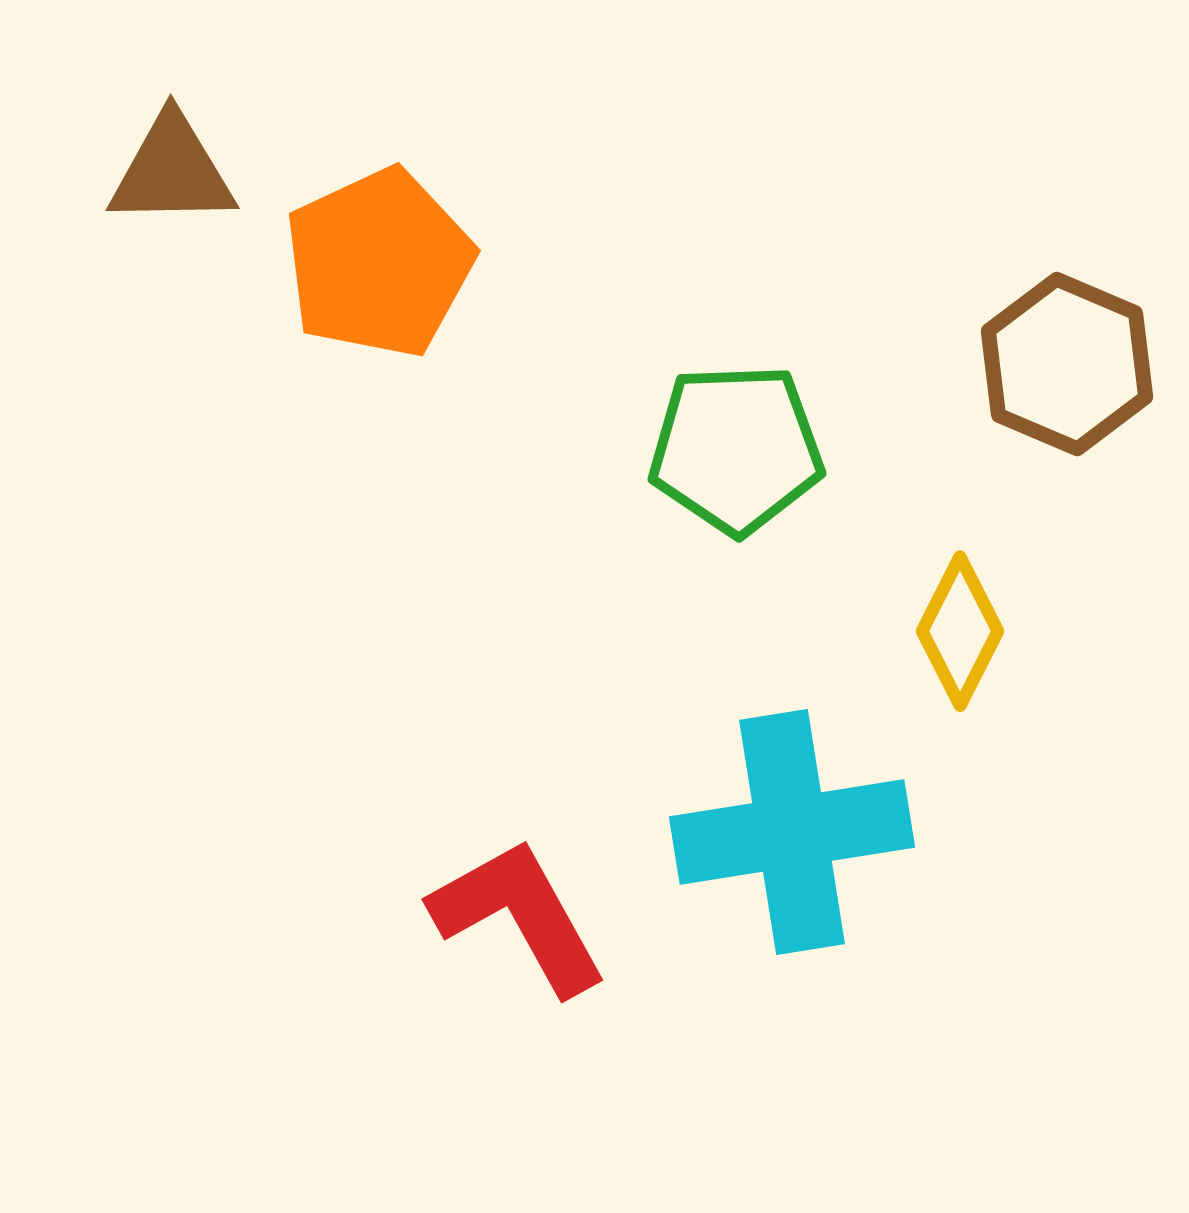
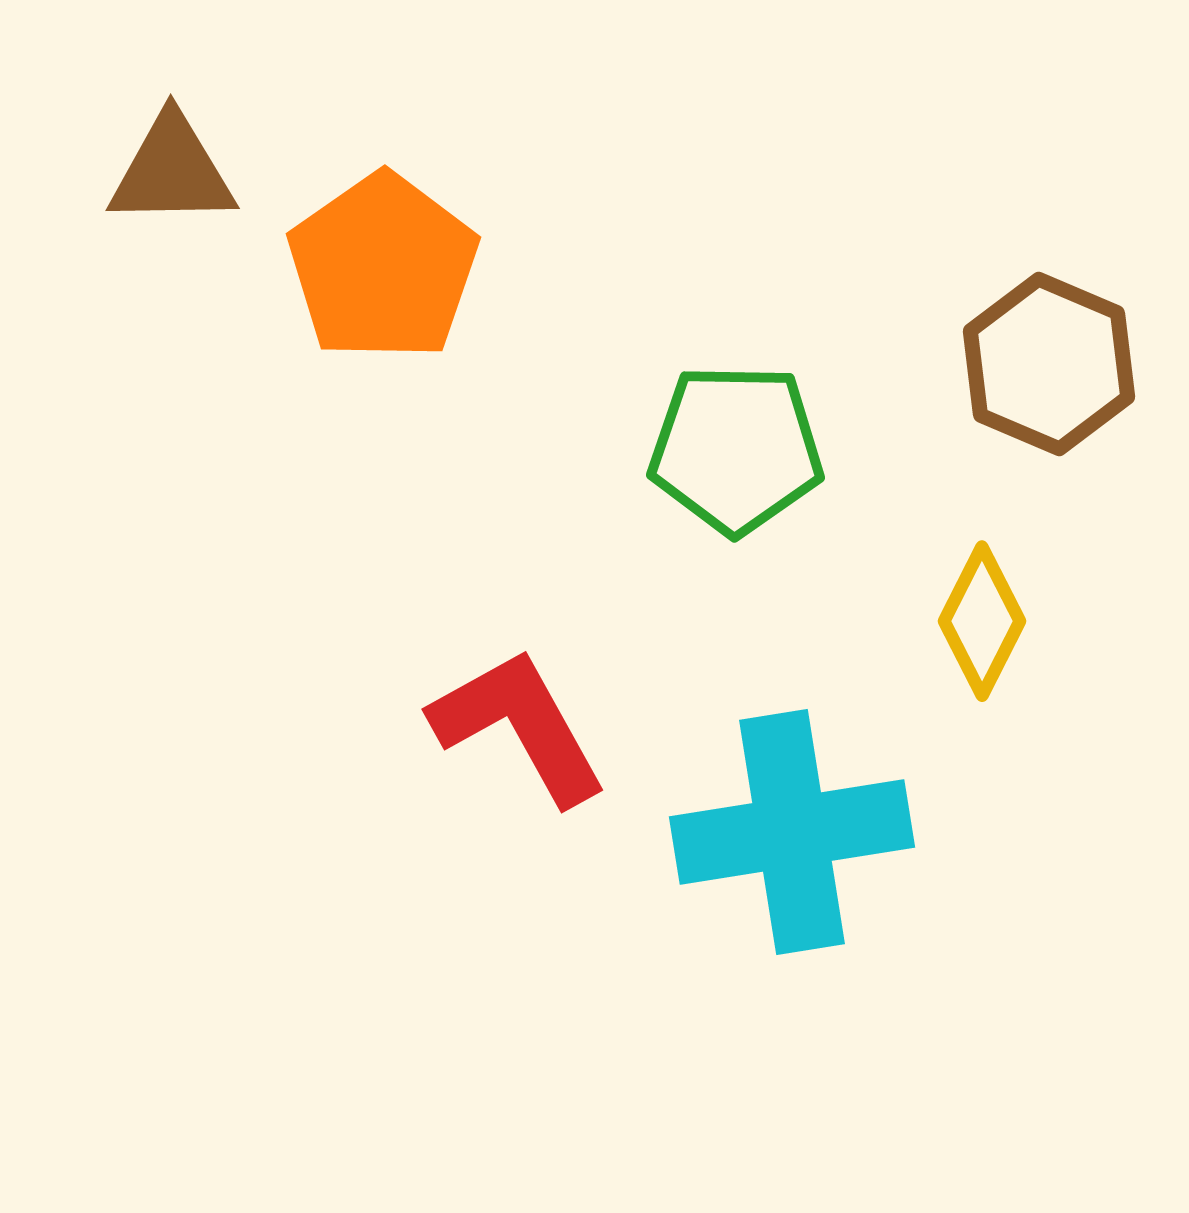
orange pentagon: moved 4 px right, 4 px down; rotated 10 degrees counterclockwise
brown hexagon: moved 18 px left
green pentagon: rotated 3 degrees clockwise
yellow diamond: moved 22 px right, 10 px up
red L-shape: moved 190 px up
